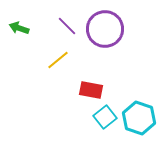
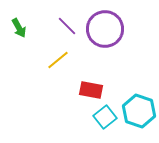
green arrow: rotated 138 degrees counterclockwise
cyan hexagon: moved 7 px up
